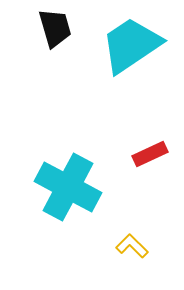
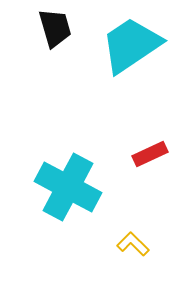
yellow L-shape: moved 1 px right, 2 px up
